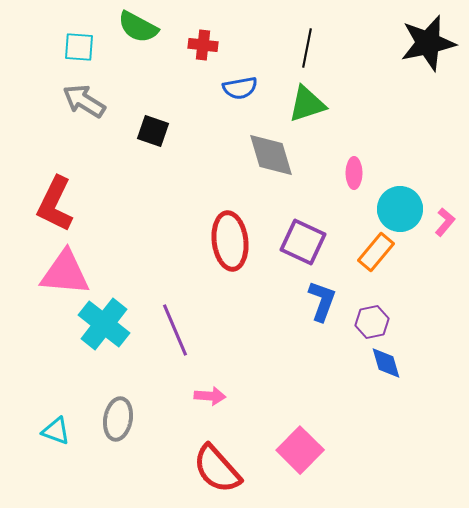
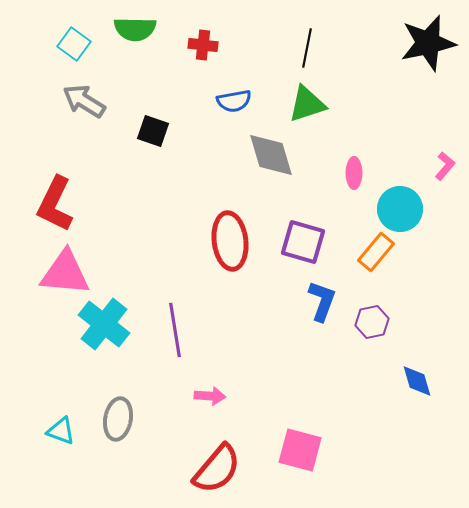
green semicircle: moved 3 px left, 2 px down; rotated 27 degrees counterclockwise
cyan square: moved 5 px left, 3 px up; rotated 32 degrees clockwise
blue semicircle: moved 6 px left, 13 px down
pink L-shape: moved 56 px up
purple square: rotated 9 degrees counterclockwise
purple line: rotated 14 degrees clockwise
blue diamond: moved 31 px right, 18 px down
cyan triangle: moved 5 px right
pink square: rotated 30 degrees counterclockwise
red semicircle: rotated 98 degrees counterclockwise
